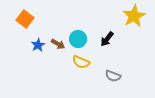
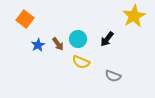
brown arrow: rotated 24 degrees clockwise
